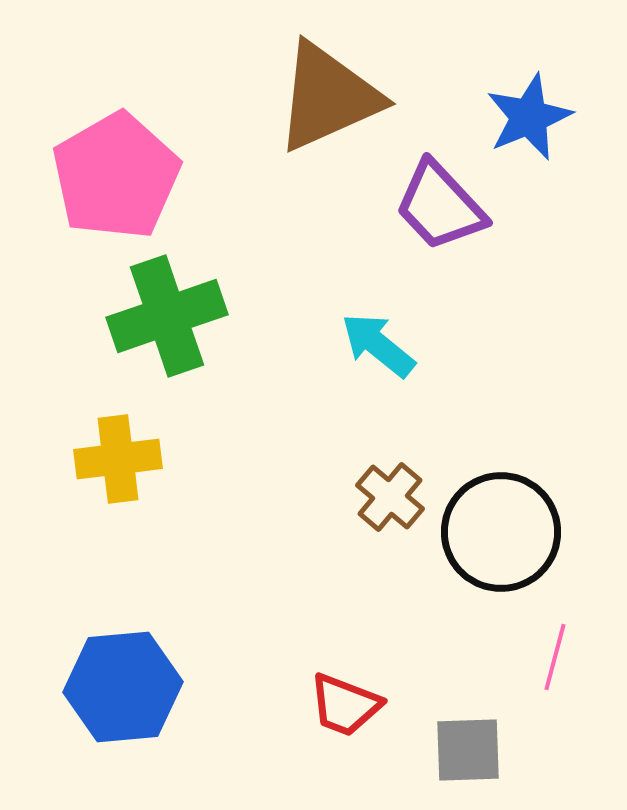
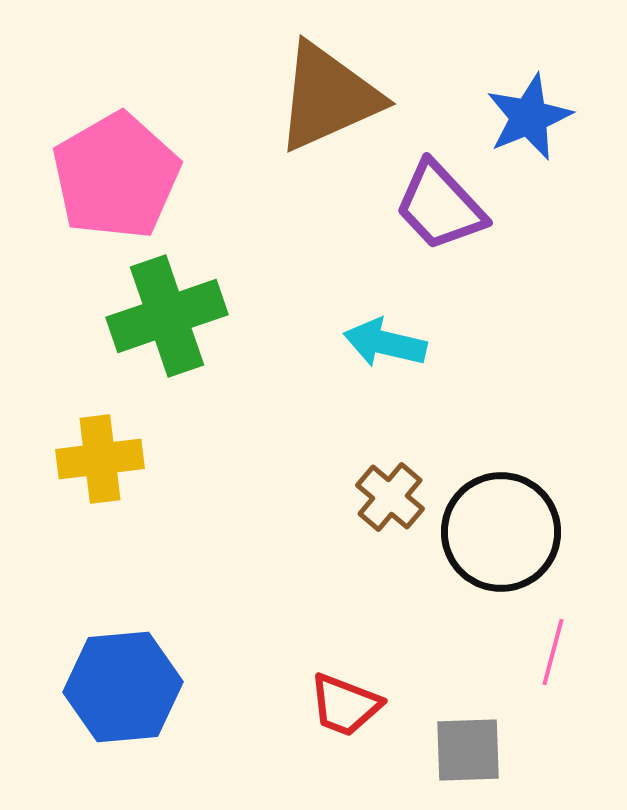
cyan arrow: moved 7 px right, 2 px up; rotated 26 degrees counterclockwise
yellow cross: moved 18 px left
pink line: moved 2 px left, 5 px up
